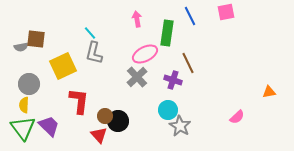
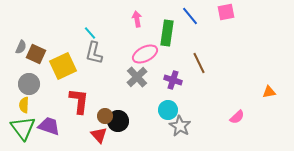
blue line: rotated 12 degrees counterclockwise
brown square: moved 15 px down; rotated 18 degrees clockwise
gray semicircle: rotated 56 degrees counterclockwise
brown line: moved 11 px right
purple trapezoid: rotated 25 degrees counterclockwise
